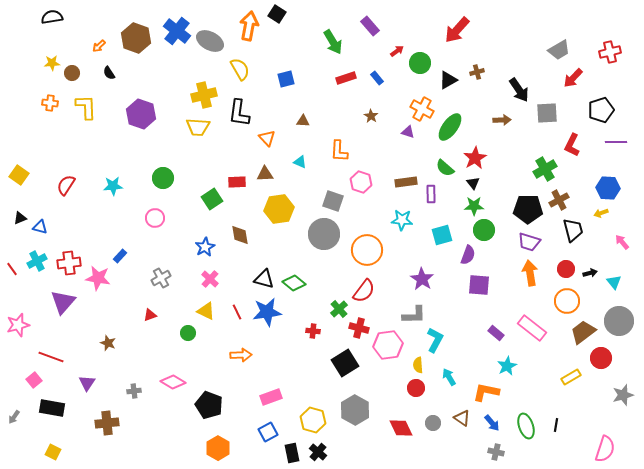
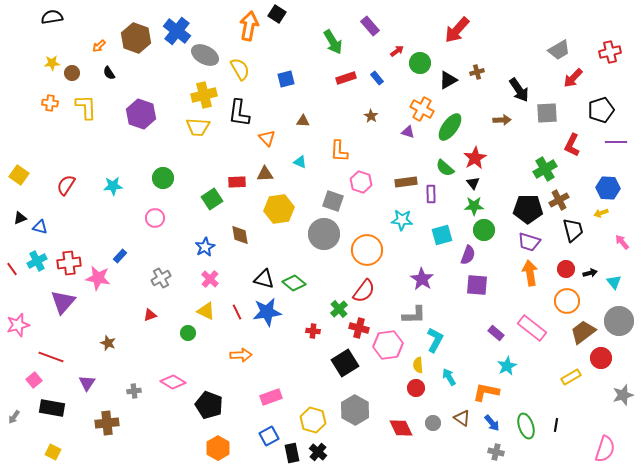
gray ellipse at (210, 41): moved 5 px left, 14 px down
purple square at (479, 285): moved 2 px left
blue square at (268, 432): moved 1 px right, 4 px down
